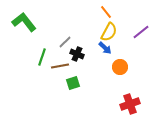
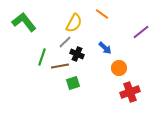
orange line: moved 4 px left, 2 px down; rotated 16 degrees counterclockwise
yellow semicircle: moved 35 px left, 9 px up
orange circle: moved 1 px left, 1 px down
red cross: moved 12 px up
